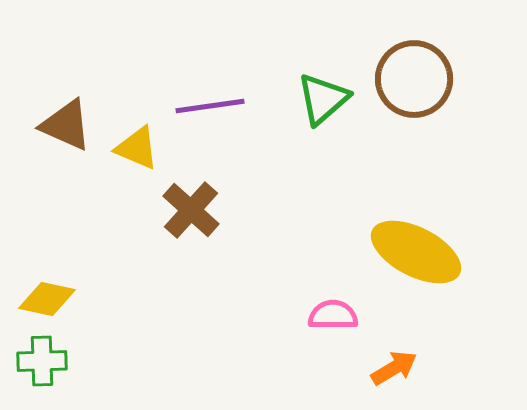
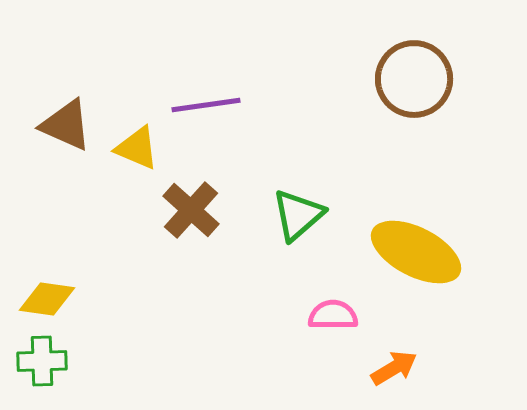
green triangle: moved 25 px left, 116 px down
purple line: moved 4 px left, 1 px up
yellow diamond: rotated 4 degrees counterclockwise
